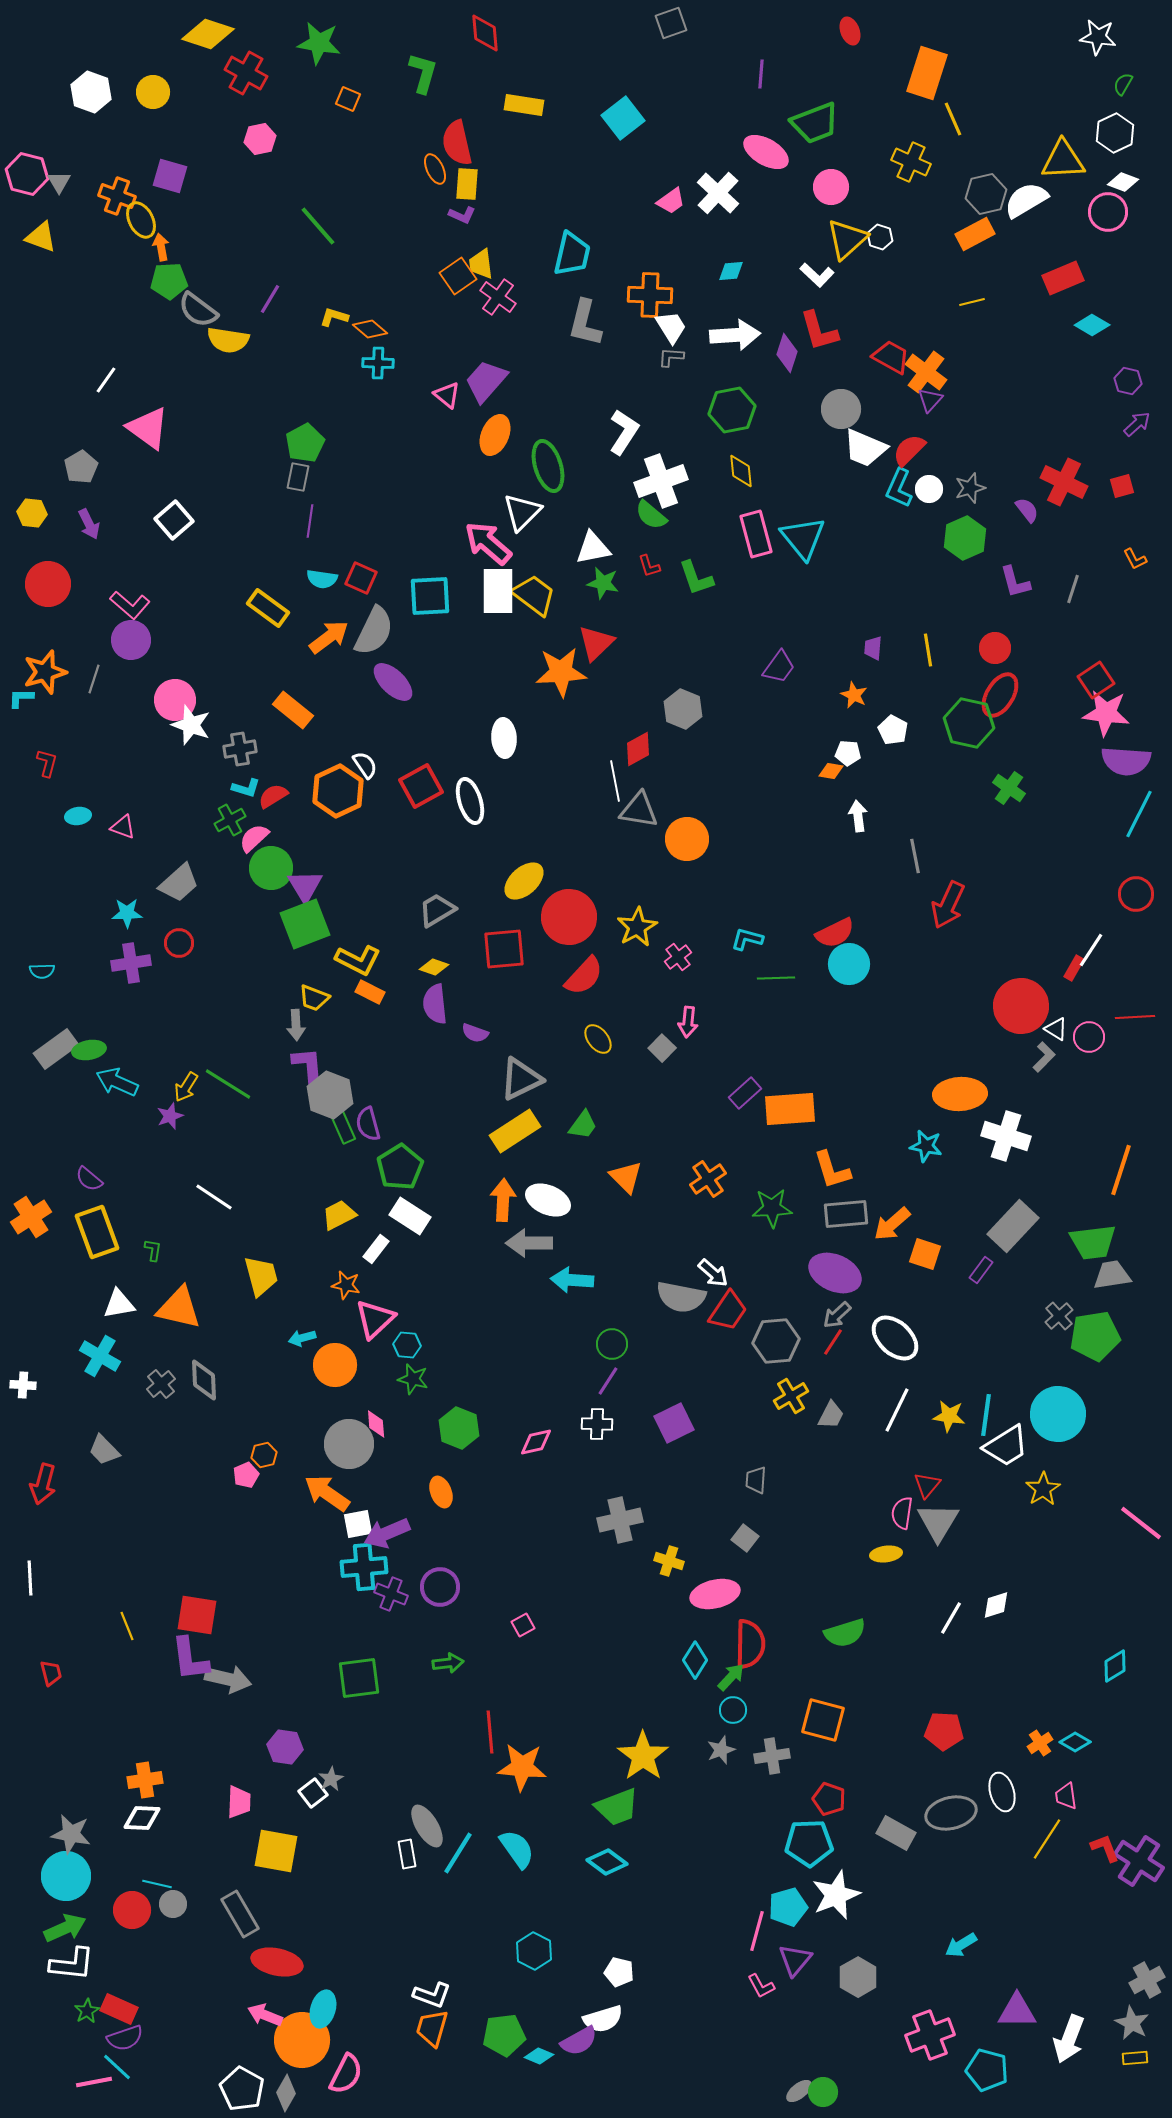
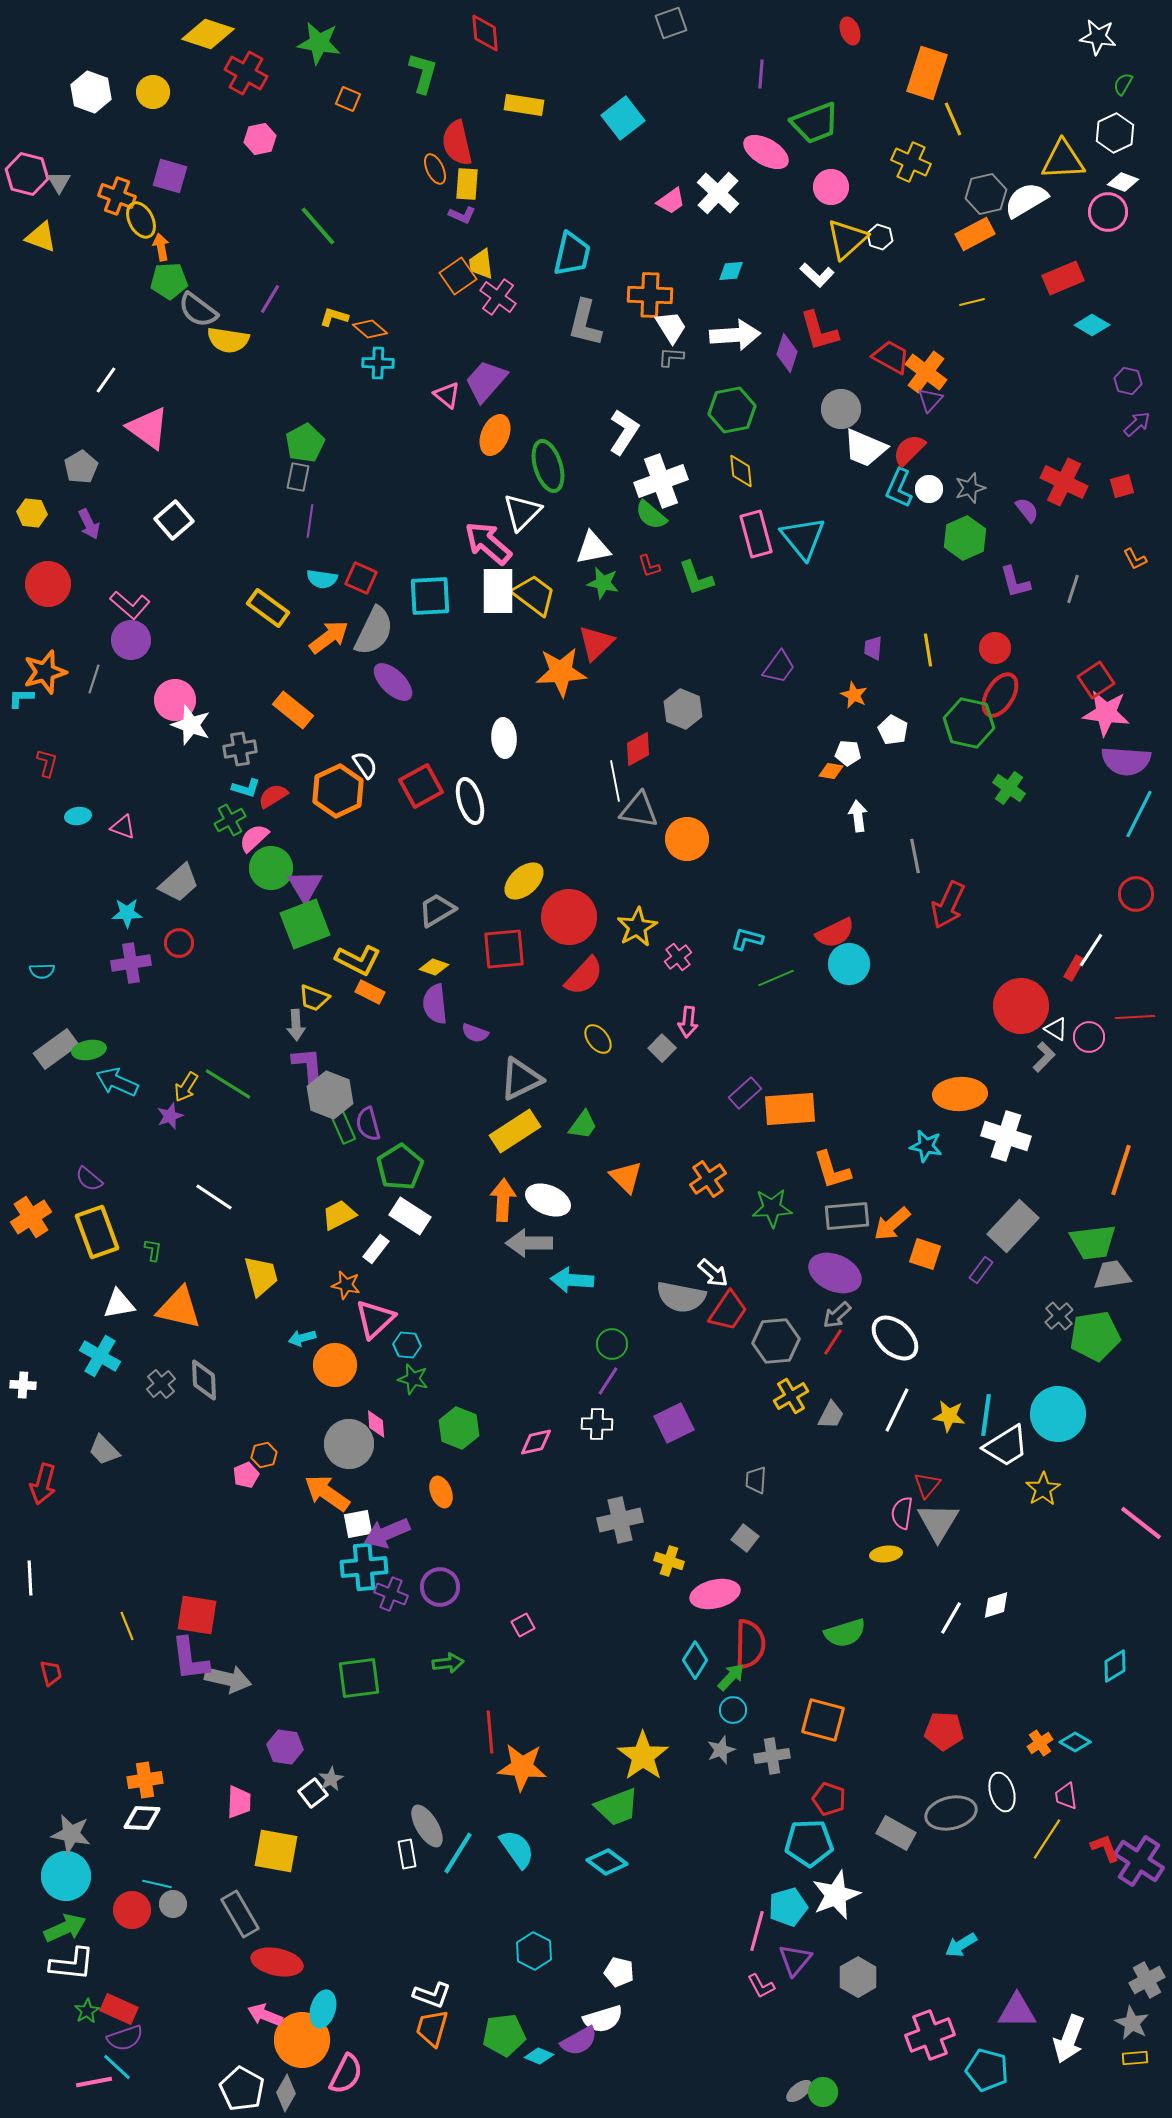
green line at (776, 978): rotated 21 degrees counterclockwise
gray rectangle at (846, 1214): moved 1 px right, 2 px down
